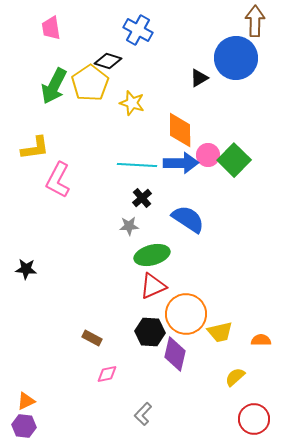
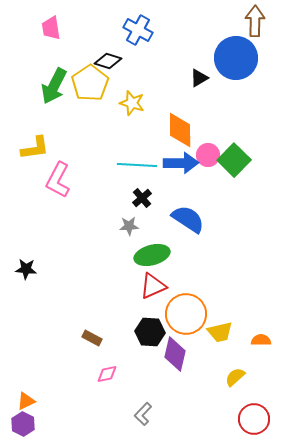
purple hexagon: moved 1 px left, 2 px up; rotated 20 degrees clockwise
